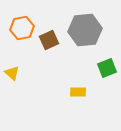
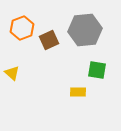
orange hexagon: rotated 10 degrees counterclockwise
green square: moved 10 px left, 2 px down; rotated 30 degrees clockwise
